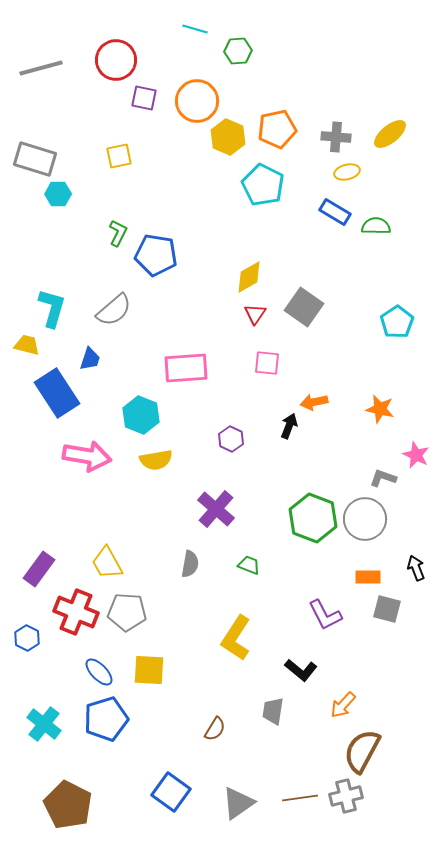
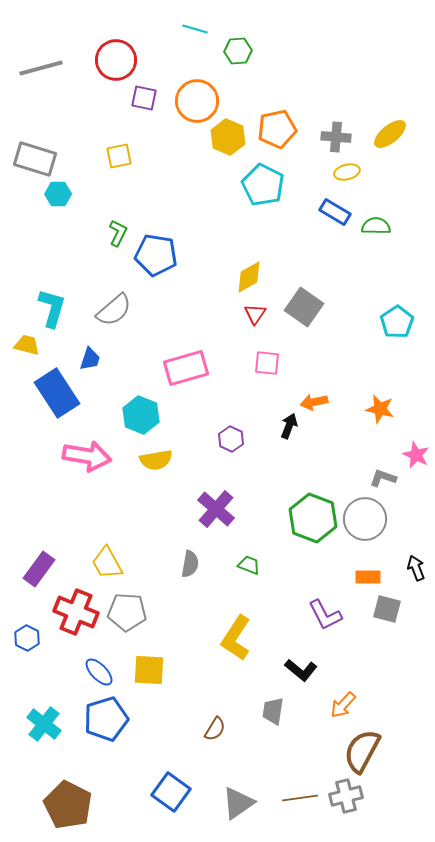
pink rectangle at (186, 368): rotated 12 degrees counterclockwise
